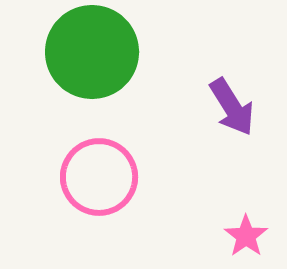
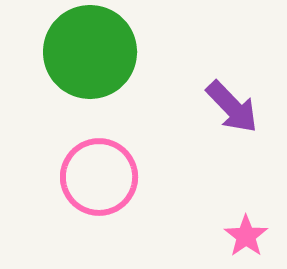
green circle: moved 2 px left
purple arrow: rotated 12 degrees counterclockwise
